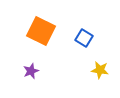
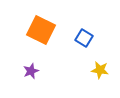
orange square: moved 1 px up
